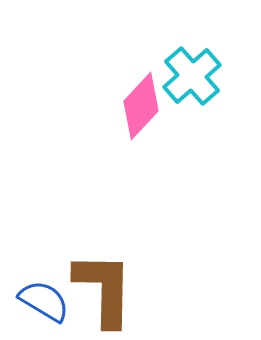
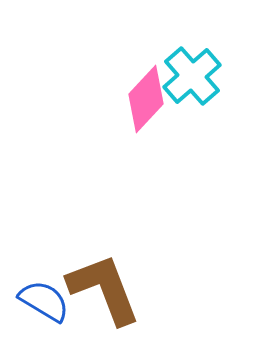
pink diamond: moved 5 px right, 7 px up
brown L-shape: rotated 22 degrees counterclockwise
